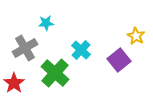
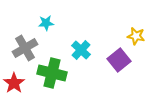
yellow star: rotated 18 degrees counterclockwise
green cross: moved 3 px left; rotated 28 degrees counterclockwise
